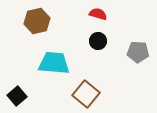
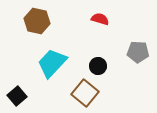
red semicircle: moved 2 px right, 5 px down
brown hexagon: rotated 25 degrees clockwise
black circle: moved 25 px down
cyan trapezoid: moved 2 px left; rotated 52 degrees counterclockwise
brown square: moved 1 px left, 1 px up
